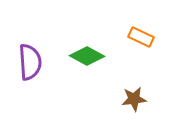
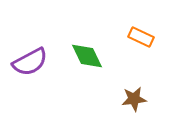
green diamond: rotated 36 degrees clockwise
purple semicircle: rotated 66 degrees clockwise
